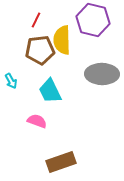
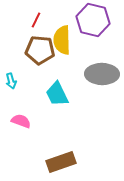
brown pentagon: rotated 12 degrees clockwise
cyan arrow: rotated 14 degrees clockwise
cyan trapezoid: moved 7 px right, 3 px down
pink semicircle: moved 16 px left
